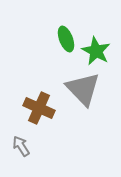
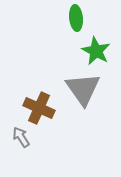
green ellipse: moved 10 px right, 21 px up; rotated 15 degrees clockwise
gray triangle: rotated 9 degrees clockwise
gray arrow: moved 9 px up
